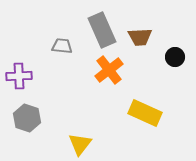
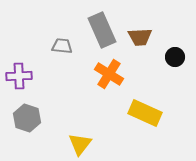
orange cross: moved 4 px down; rotated 20 degrees counterclockwise
